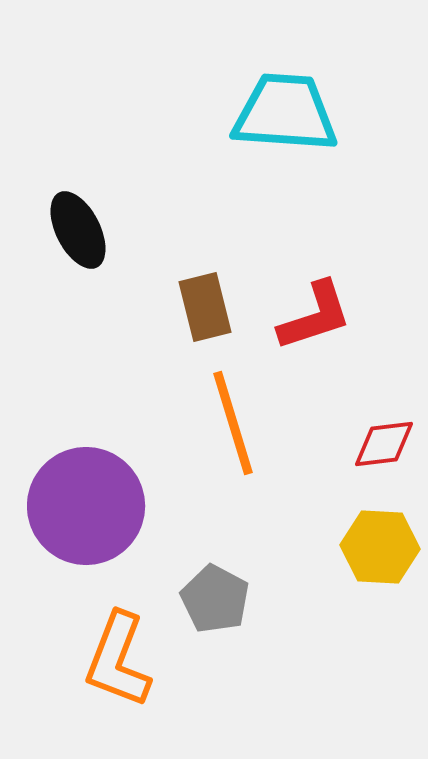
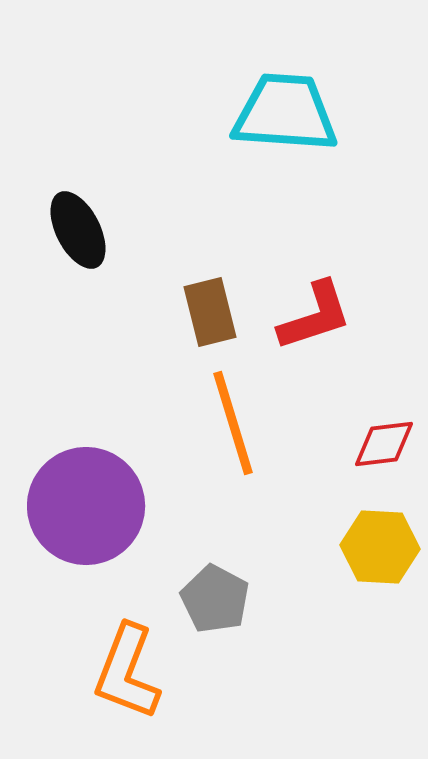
brown rectangle: moved 5 px right, 5 px down
orange L-shape: moved 9 px right, 12 px down
